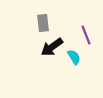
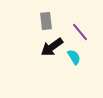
gray rectangle: moved 3 px right, 2 px up
purple line: moved 6 px left, 3 px up; rotated 18 degrees counterclockwise
